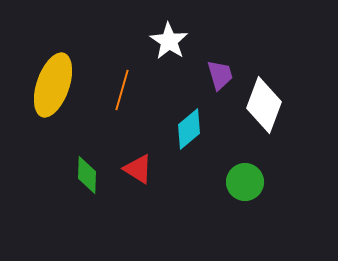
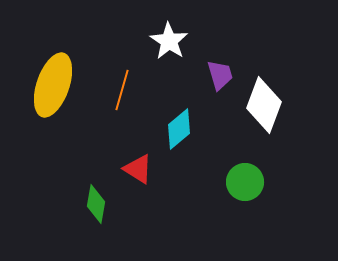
cyan diamond: moved 10 px left
green diamond: moved 9 px right, 29 px down; rotated 9 degrees clockwise
